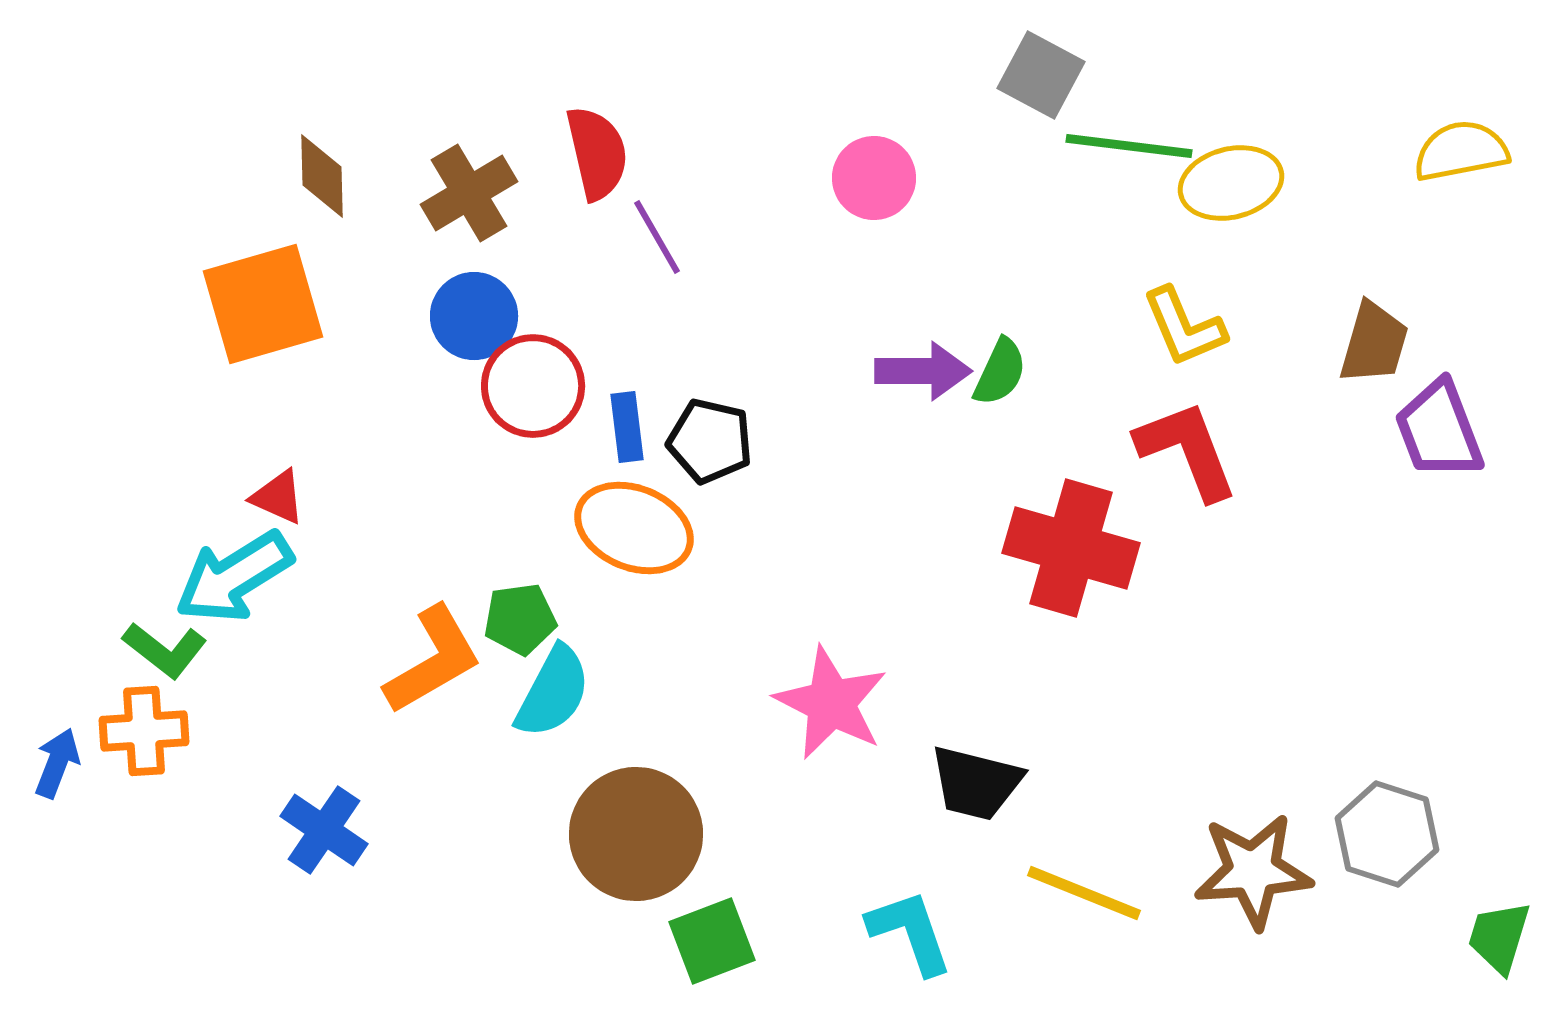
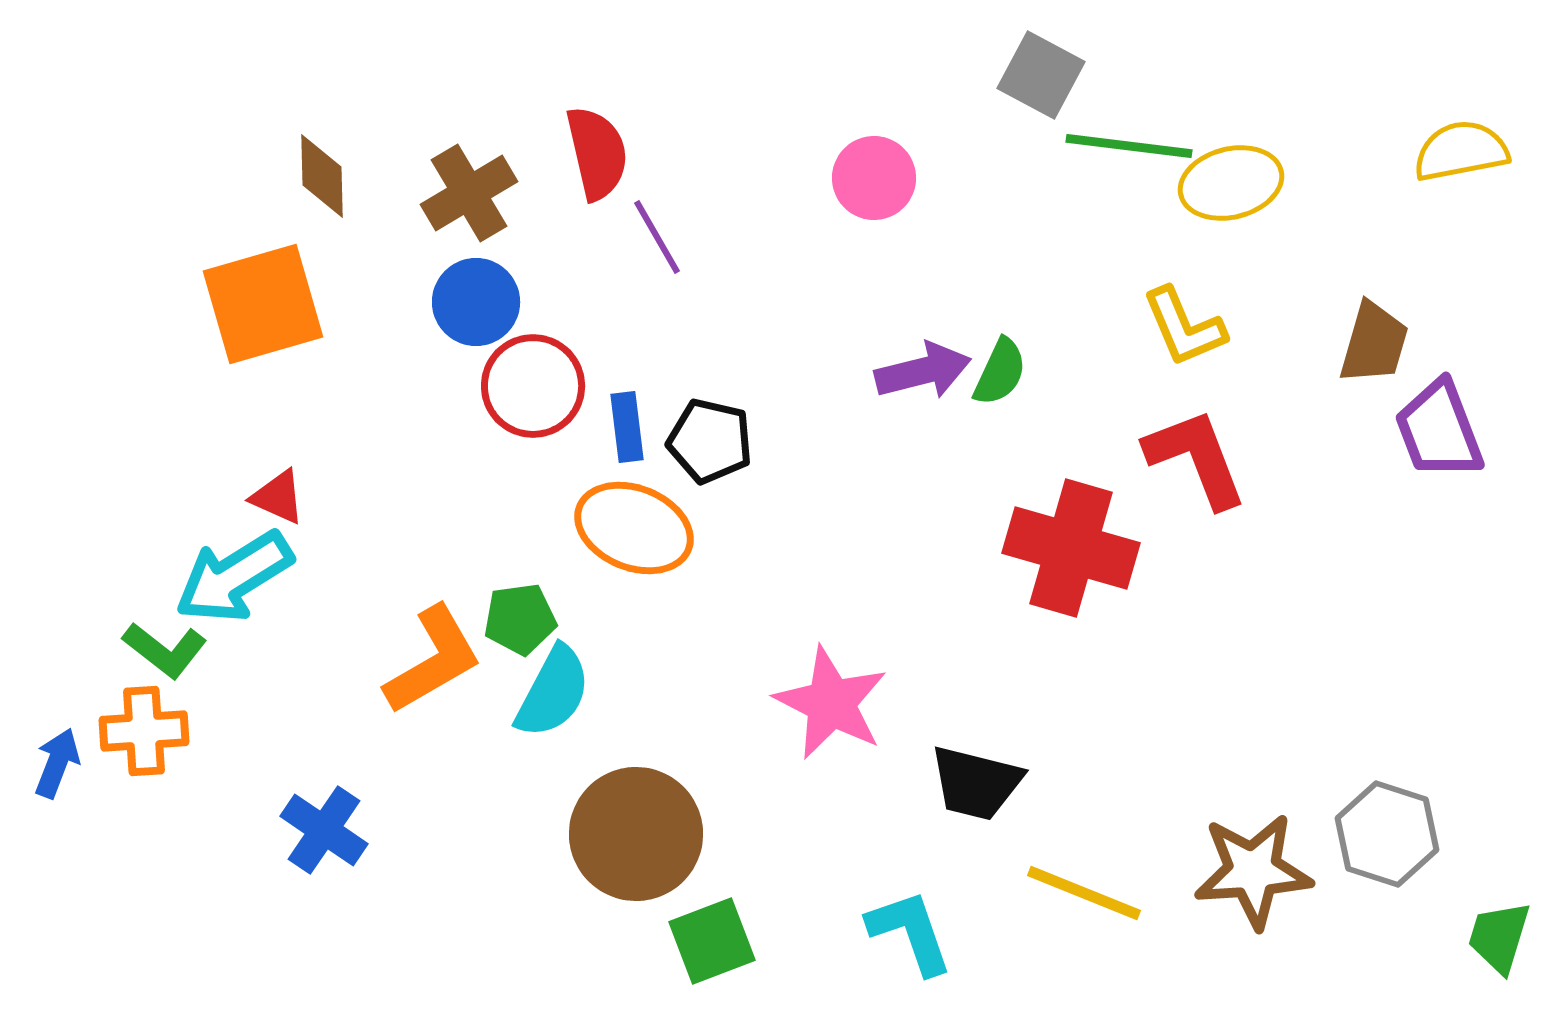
blue circle: moved 2 px right, 14 px up
purple arrow: rotated 14 degrees counterclockwise
red L-shape: moved 9 px right, 8 px down
